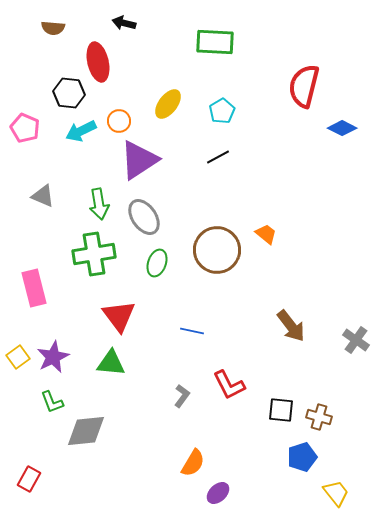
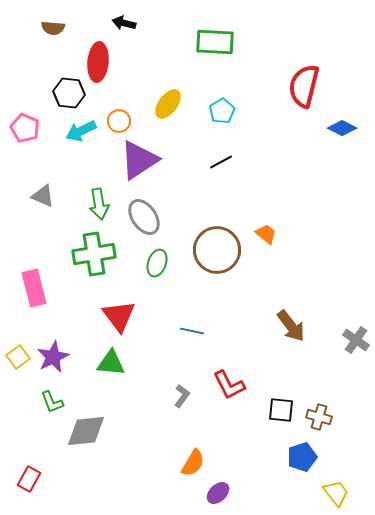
red ellipse: rotated 18 degrees clockwise
black line: moved 3 px right, 5 px down
